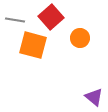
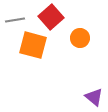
gray line: rotated 18 degrees counterclockwise
